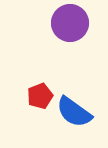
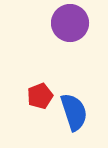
blue semicircle: rotated 144 degrees counterclockwise
